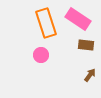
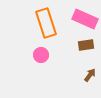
pink rectangle: moved 7 px right; rotated 10 degrees counterclockwise
brown rectangle: rotated 14 degrees counterclockwise
